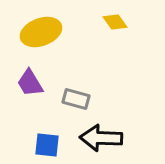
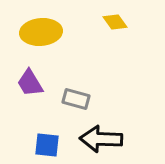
yellow ellipse: rotated 15 degrees clockwise
black arrow: moved 1 px down
